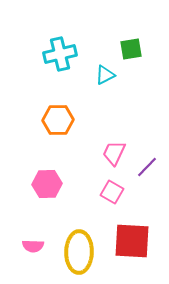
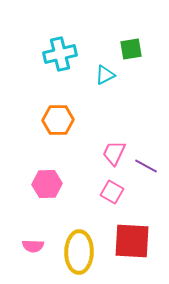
purple line: moved 1 px left, 1 px up; rotated 75 degrees clockwise
